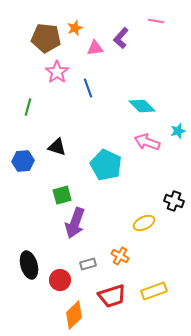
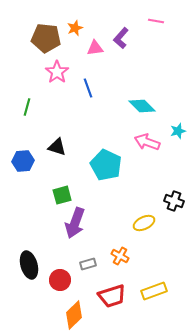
green line: moved 1 px left
